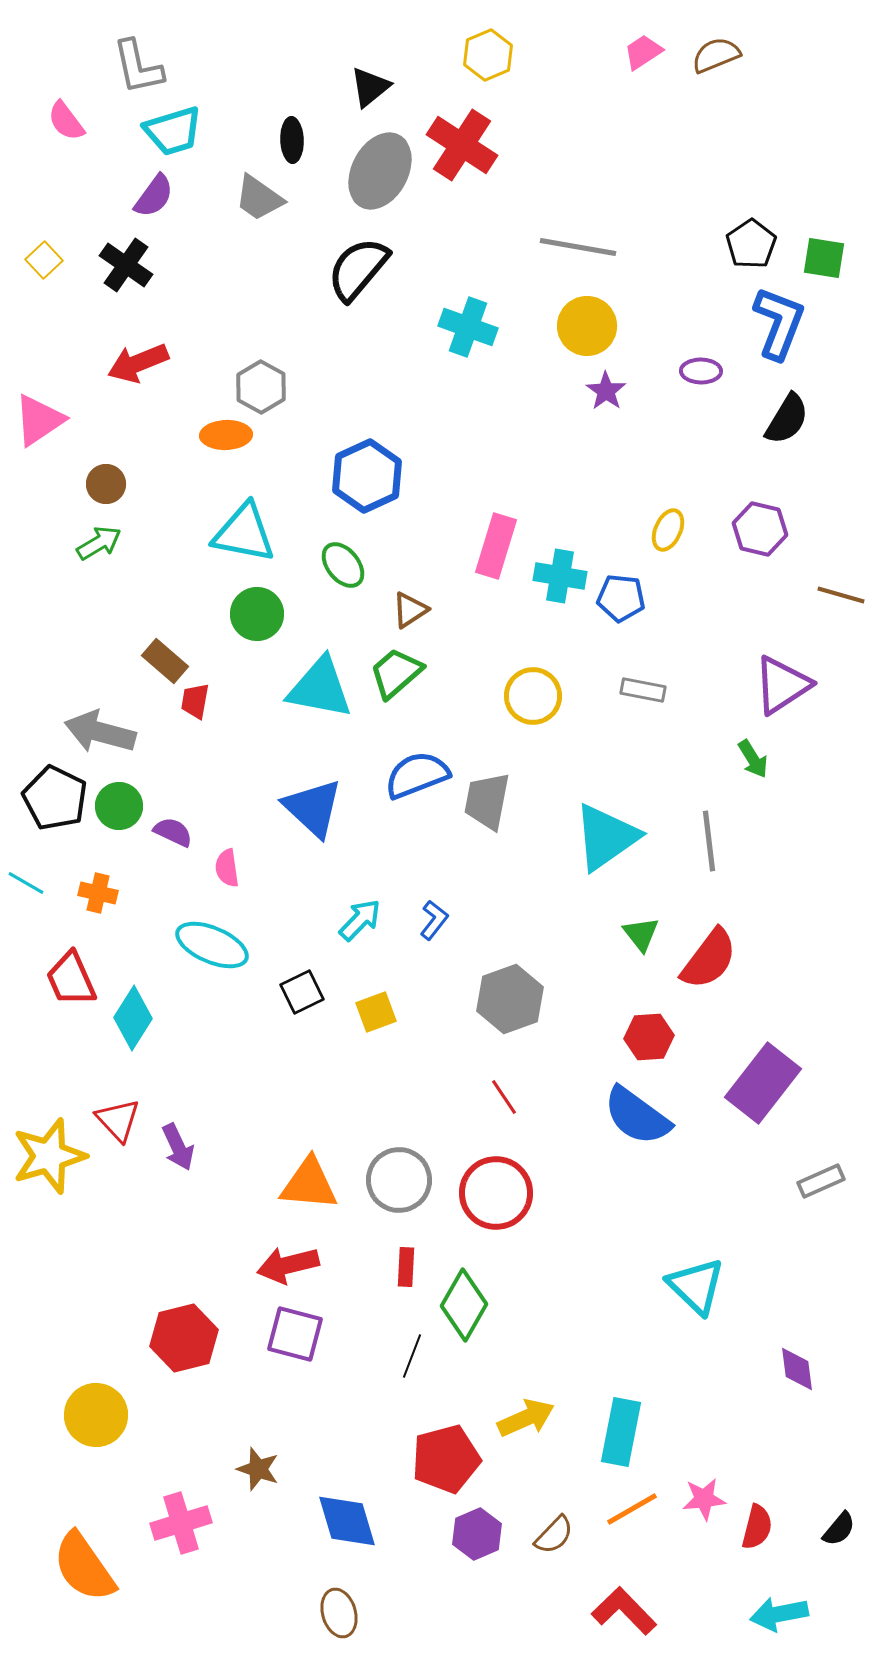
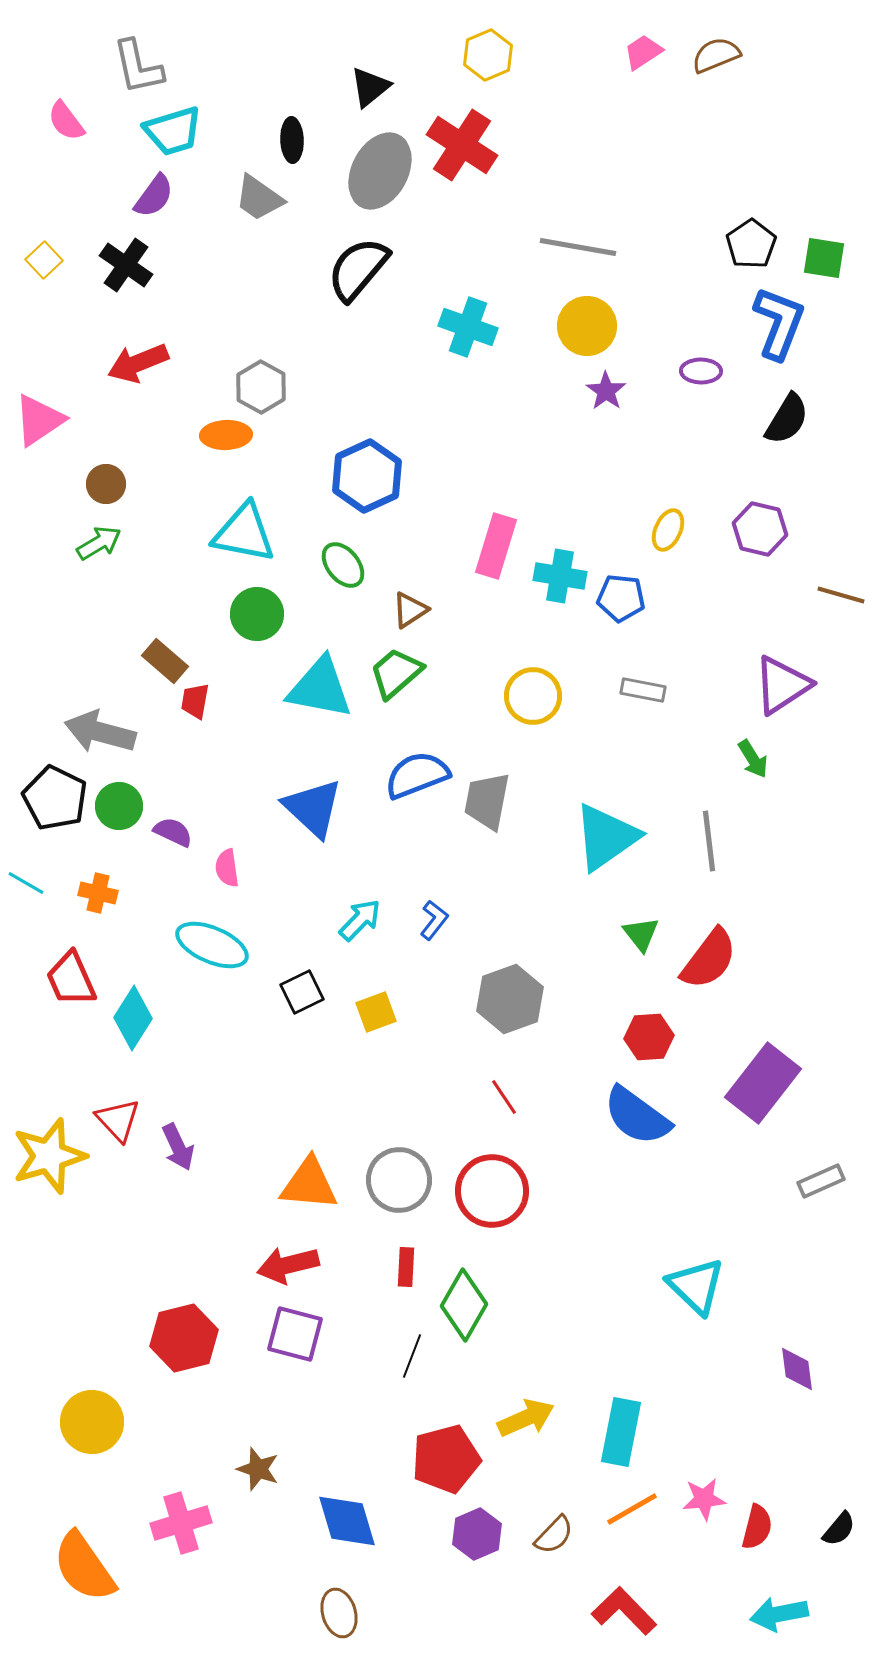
red circle at (496, 1193): moved 4 px left, 2 px up
yellow circle at (96, 1415): moved 4 px left, 7 px down
